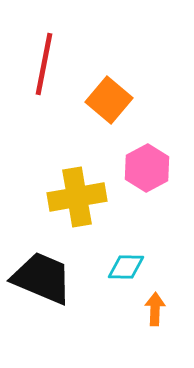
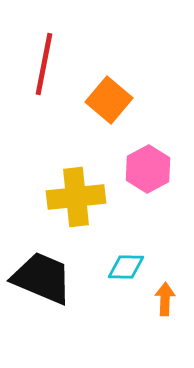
pink hexagon: moved 1 px right, 1 px down
yellow cross: moved 1 px left; rotated 4 degrees clockwise
orange arrow: moved 10 px right, 10 px up
